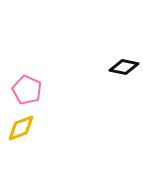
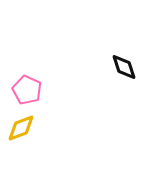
black diamond: rotated 60 degrees clockwise
